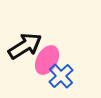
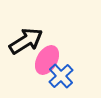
black arrow: moved 1 px right, 5 px up
